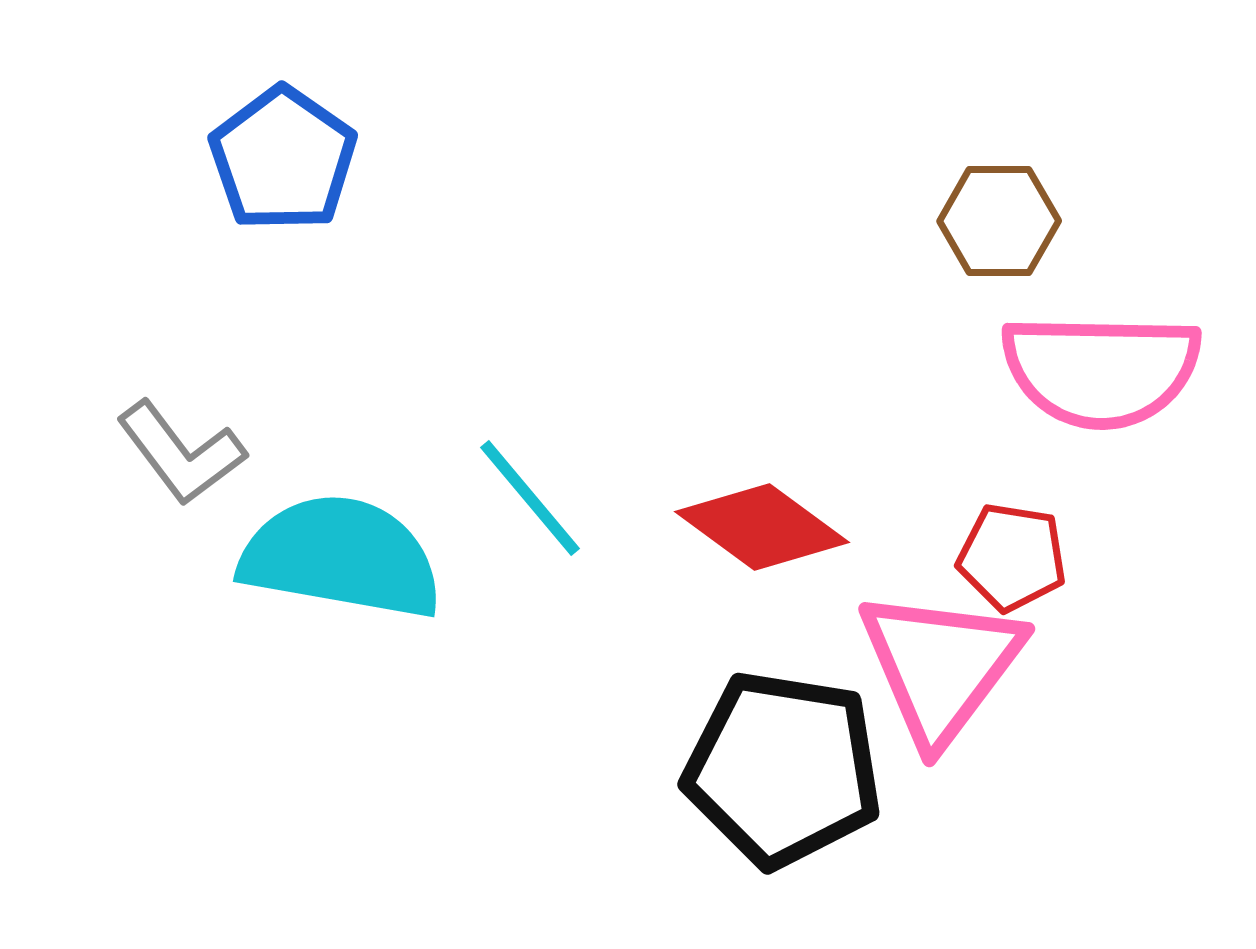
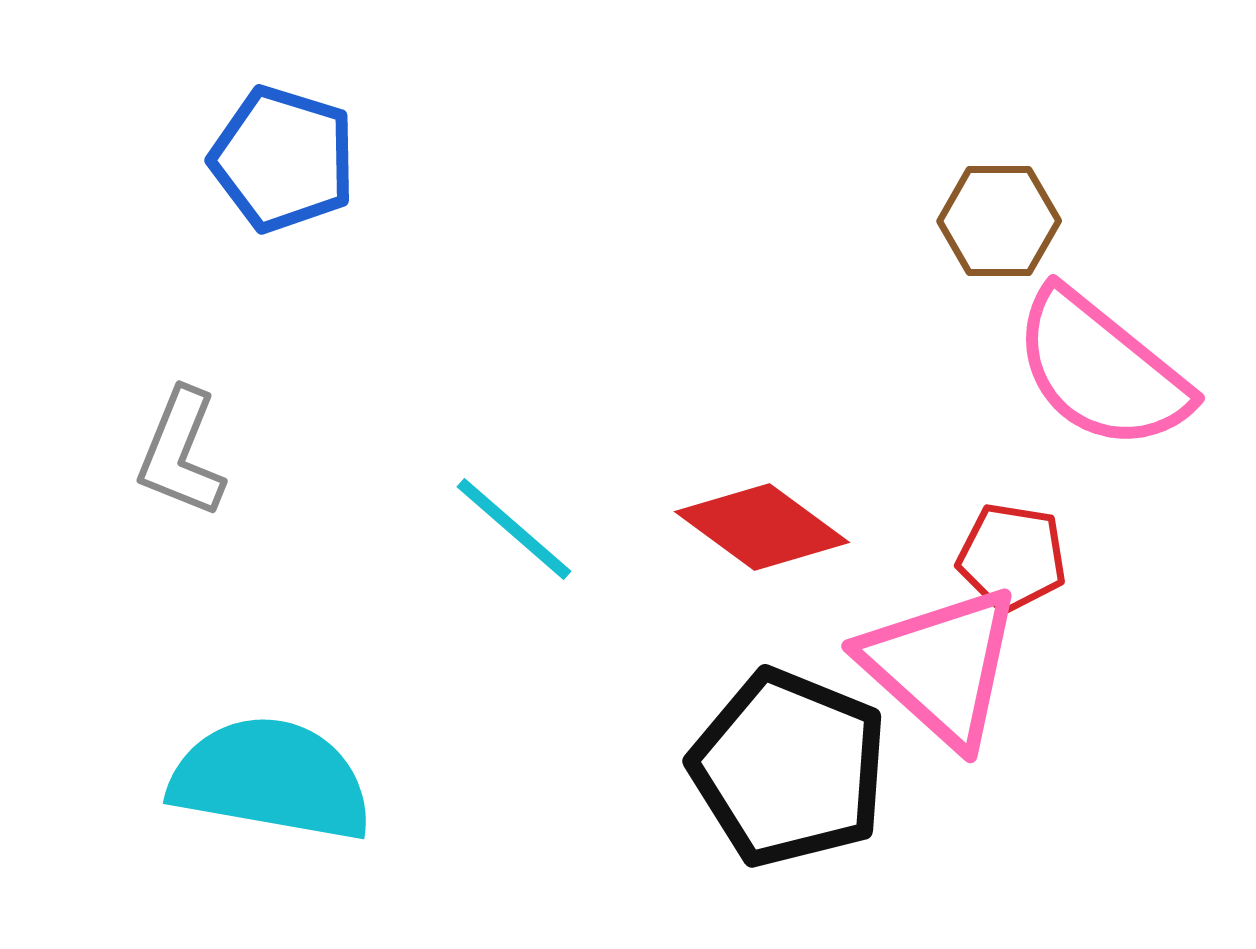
blue pentagon: rotated 18 degrees counterclockwise
pink semicircle: rotated 38 degrees clockwise
gray L-shape: rotated 59 degrees clockwise
cyan line: moved 16 px left, 31 px down; rotated 9 degrees counterclockwise
cyan semicircle: moved 70 px left, 222 px down
pink triangle: rotated 25 degrees counterclockwise
black pentagon: moved 6 px right, 1 px up; rotated 13 degrees clockwise
